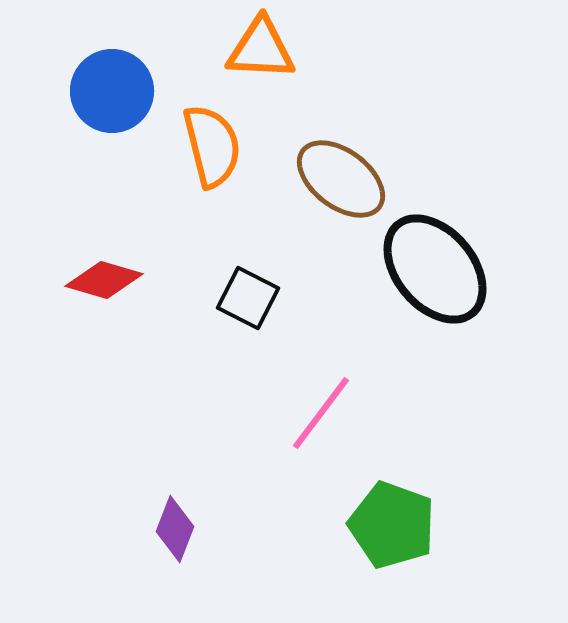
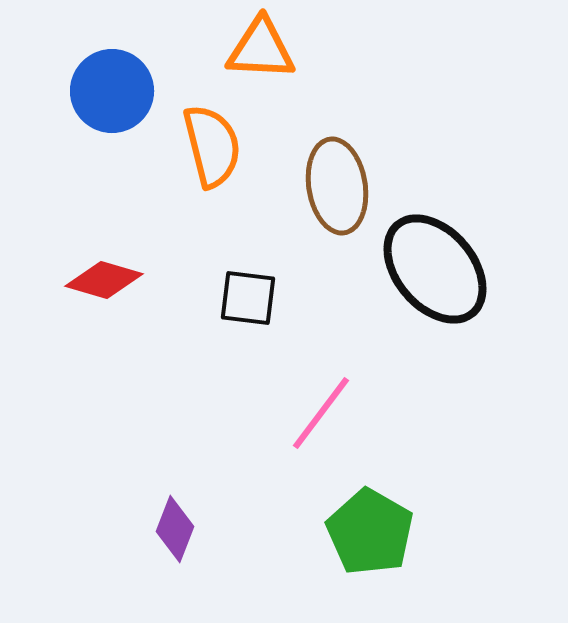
brown ellipse: moved 4 px left, 7 px down; rotated 44 degrees clockwise
black square: rotated 20 degrees counterclockwise
green pentagon: moved 22 px left, 7 px down; rotated 10 degrees clockwise
